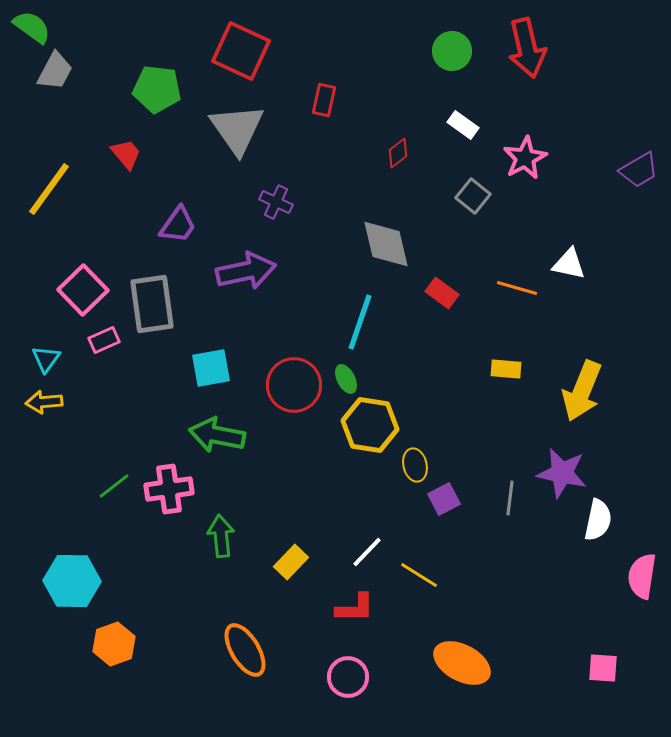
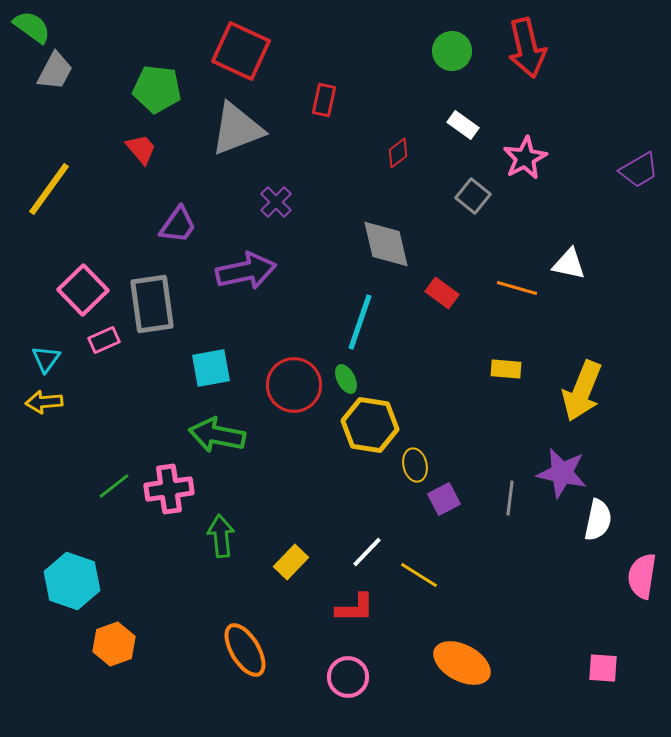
gray triangle at (237, 129): rotated 44 degrees clockwise
red trapezoid at (126, 154): moved 15 px right, 5 px up
purple cross at (276, 202): rotated 20 degrees clockwise
cyan hexagon at (72, 581): rotated 18 degrees clockwise
